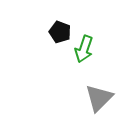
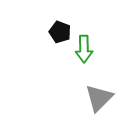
green arrow: rotated 20 degrees counterclockwise
